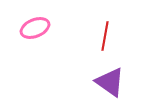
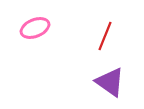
red line: rotated 12 degrees clockwise
